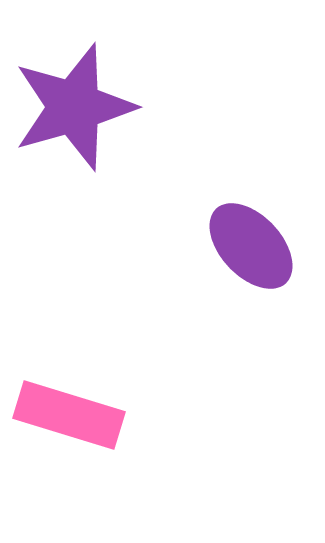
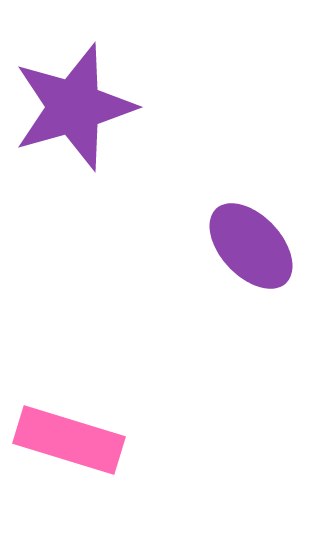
pink rectangle: moved 25 px down
